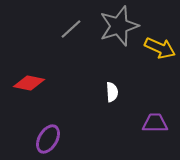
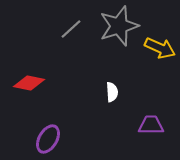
purple trapezoid: moved 4 px left, 2 px down
